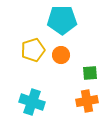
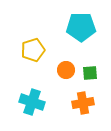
cyan pentagon: moved 19 px right, 7 px down
orange circle: moved 5 px right, 15 px down
orange cross: moved 4 px left, 2 px down
